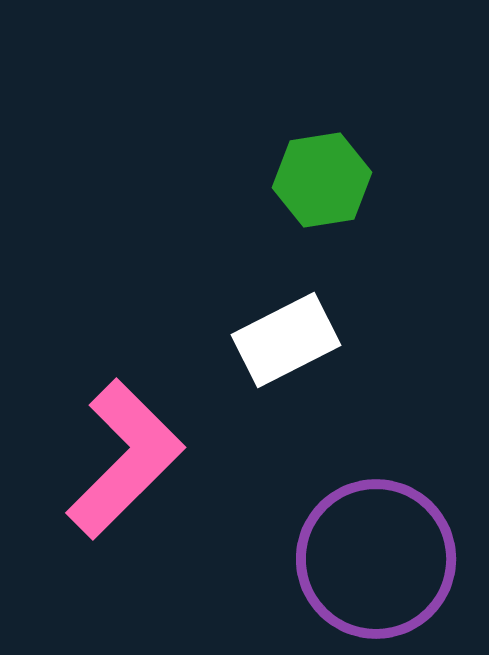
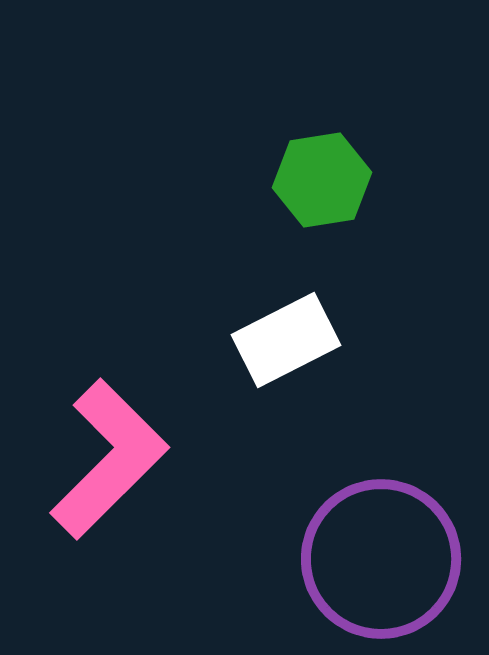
pink L-shape: moved 16 px left
purple circle: moved 5 px right
